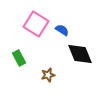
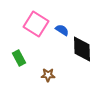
black diamond: moved 2 px right, 5 px up; rotated 20 degrees clockwise
brown star: rotated 16 degrees clockwise
